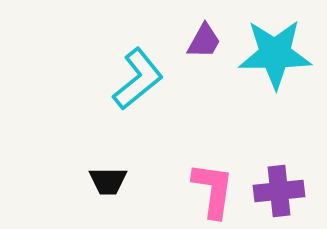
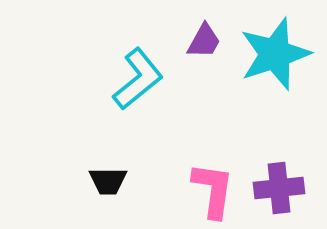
cyan star: rotated 18 degrees counterclockwise
purple cross: moved 3 px up
